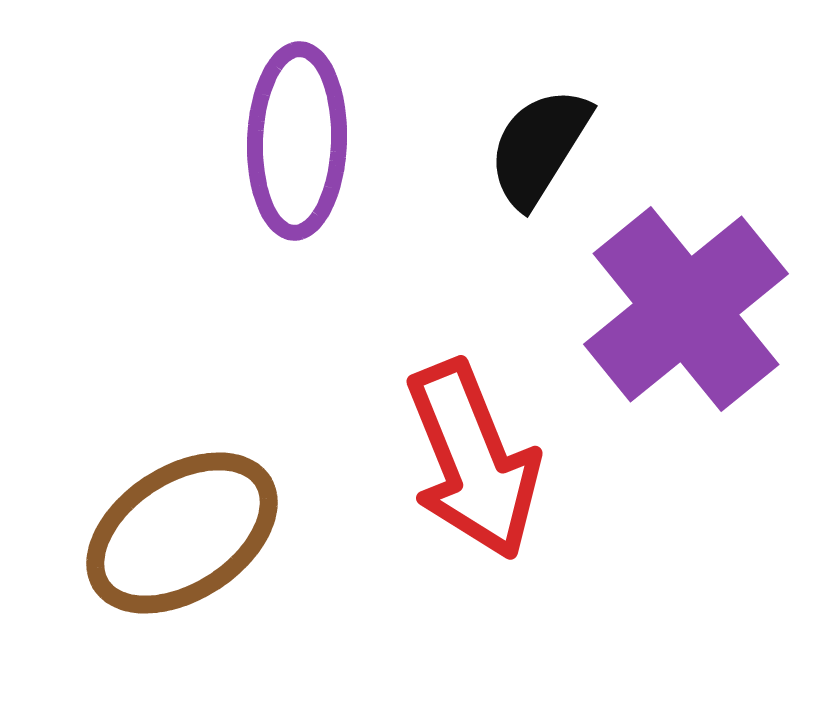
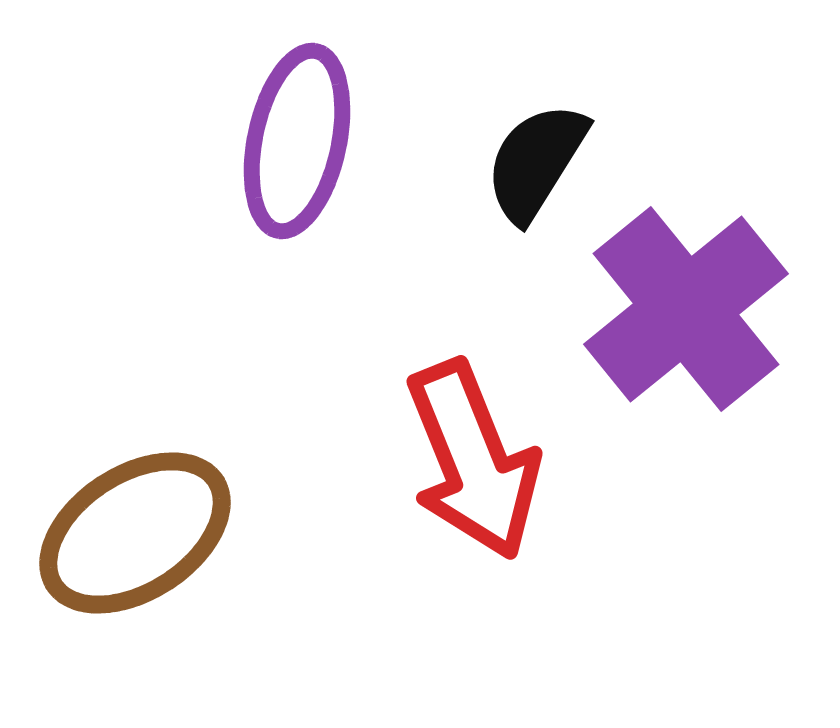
purple ellipse: rotated 10 degrees clockwise
black semicircle: moved 3 px left, 15 px down
brown ellipse: moved 47 px left
